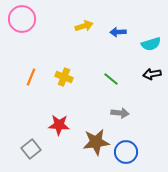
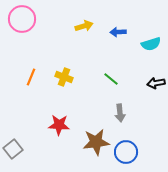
black arrow: moved 4 px right, 9 px down
gray arrow: rotated 78 degrees clockwise
gray square: moved 18 px left
